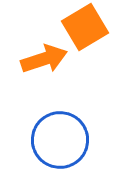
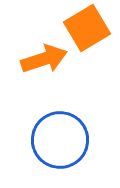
orange square: moved 2 px right, 1 px down
